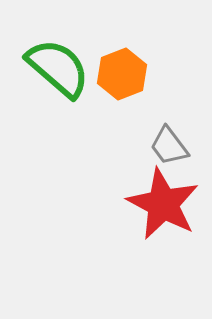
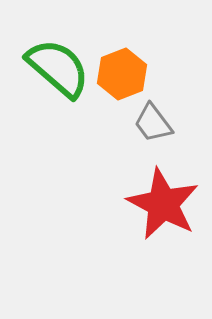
gray trapezoid: moved 16 px left, 23 px up
